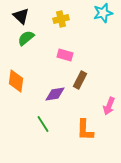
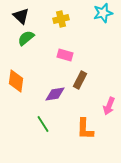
orange L-shape: moved 1 px up
